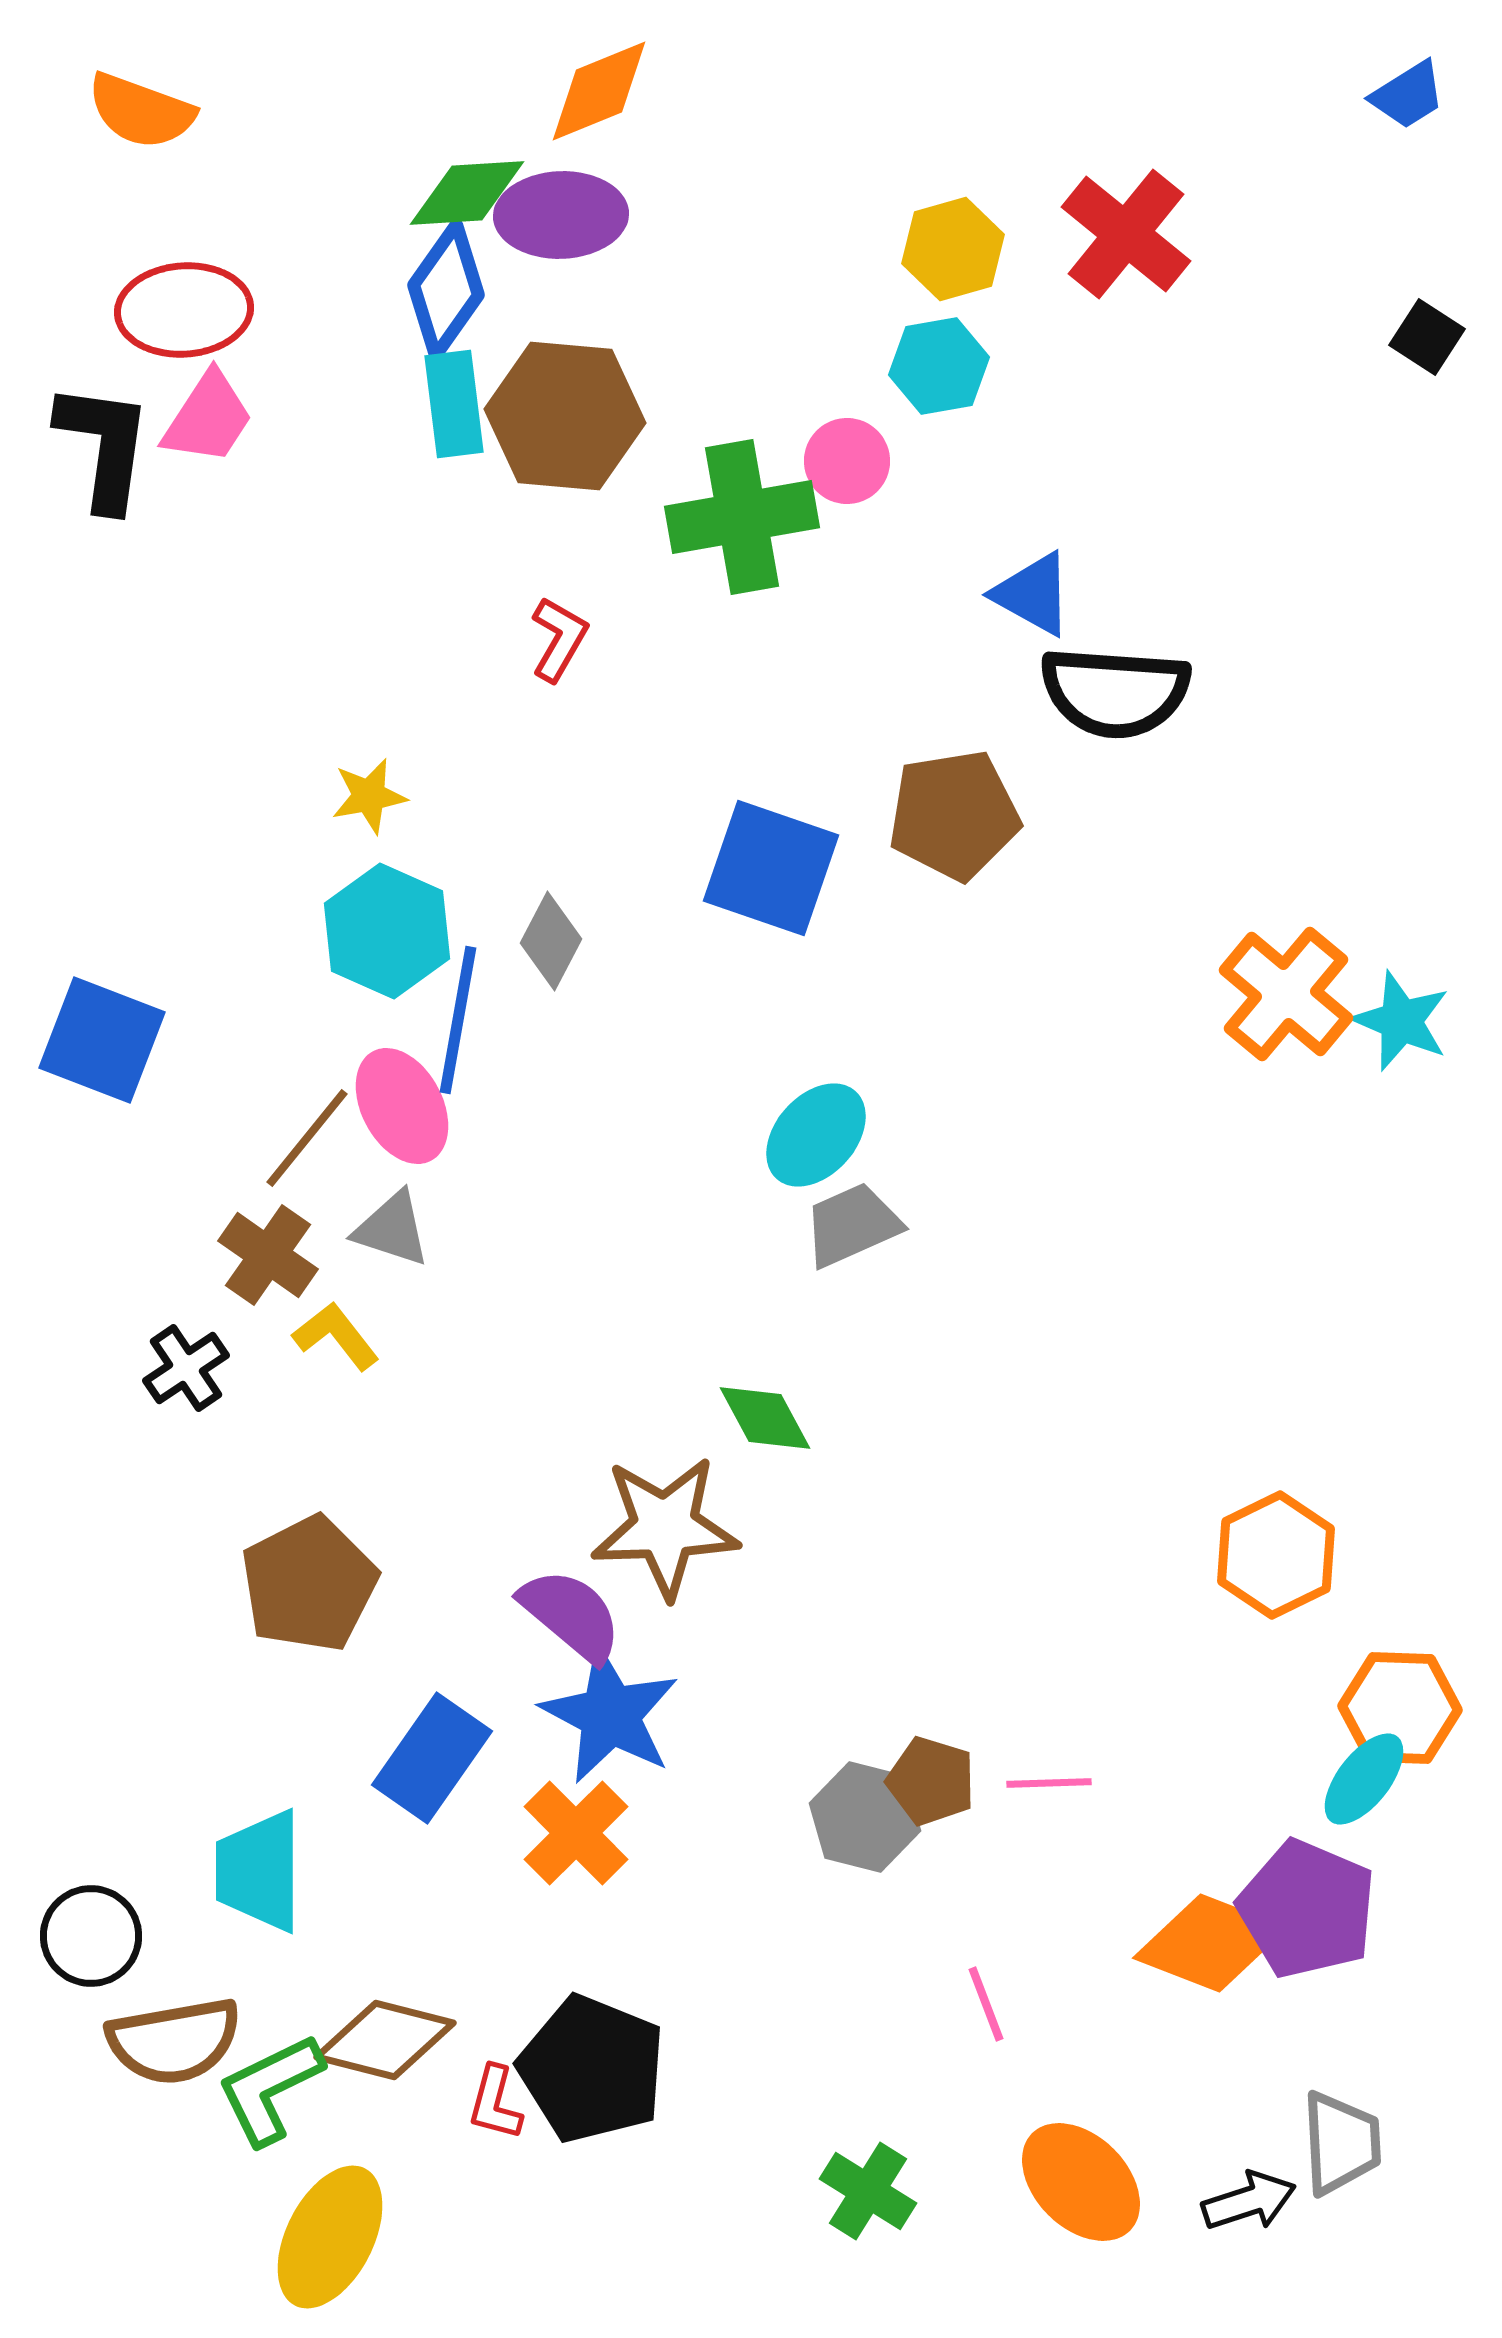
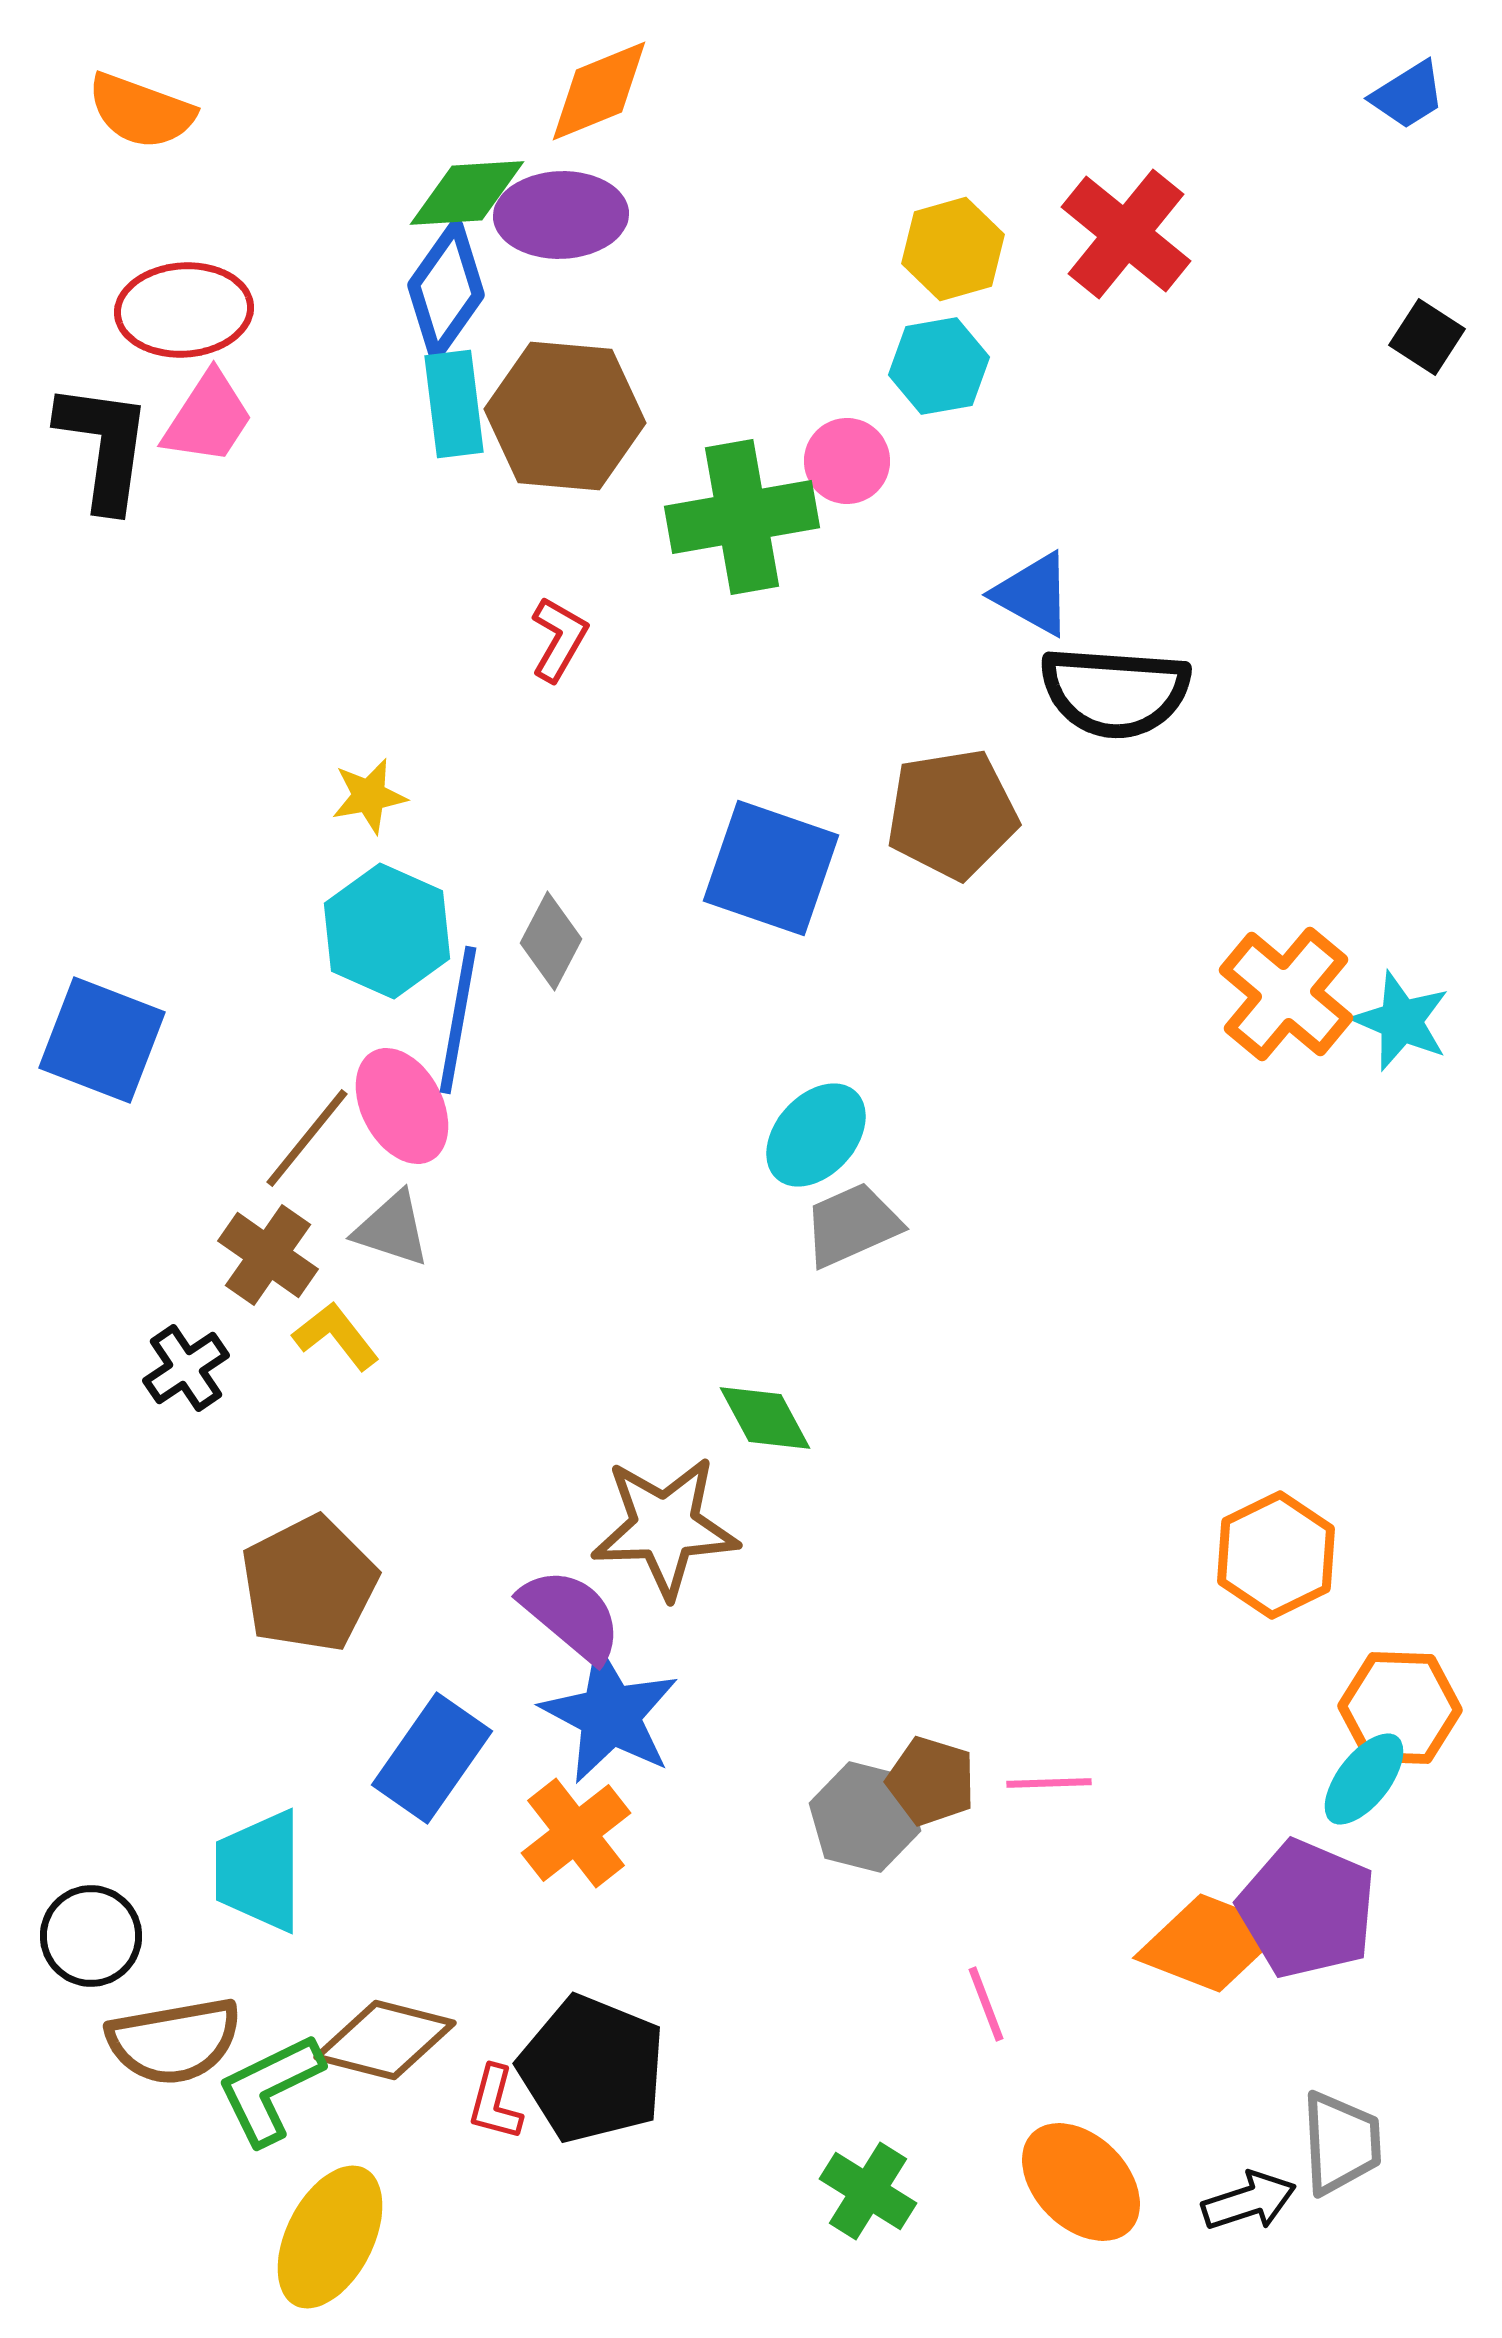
brown pentagon at (954, 815): moved 2 px left, 1 px up
orange cross at (576, 1833): rotated 7 degrees clockwise
